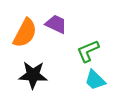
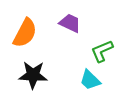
purple trapezoid: moved 14 px right, 1 px up
green L-shape: moved 14 px right
cyan trapezoid: moved 5 px left
